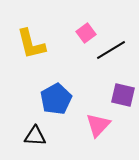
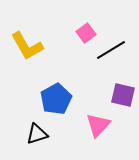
yellow L-shape: moved 4 px left, 2 px down; rotated 16 degrees counterclockwise
black triangle: moved 2 px right, 2 px up; rotated 20 degrees counterclockwise
